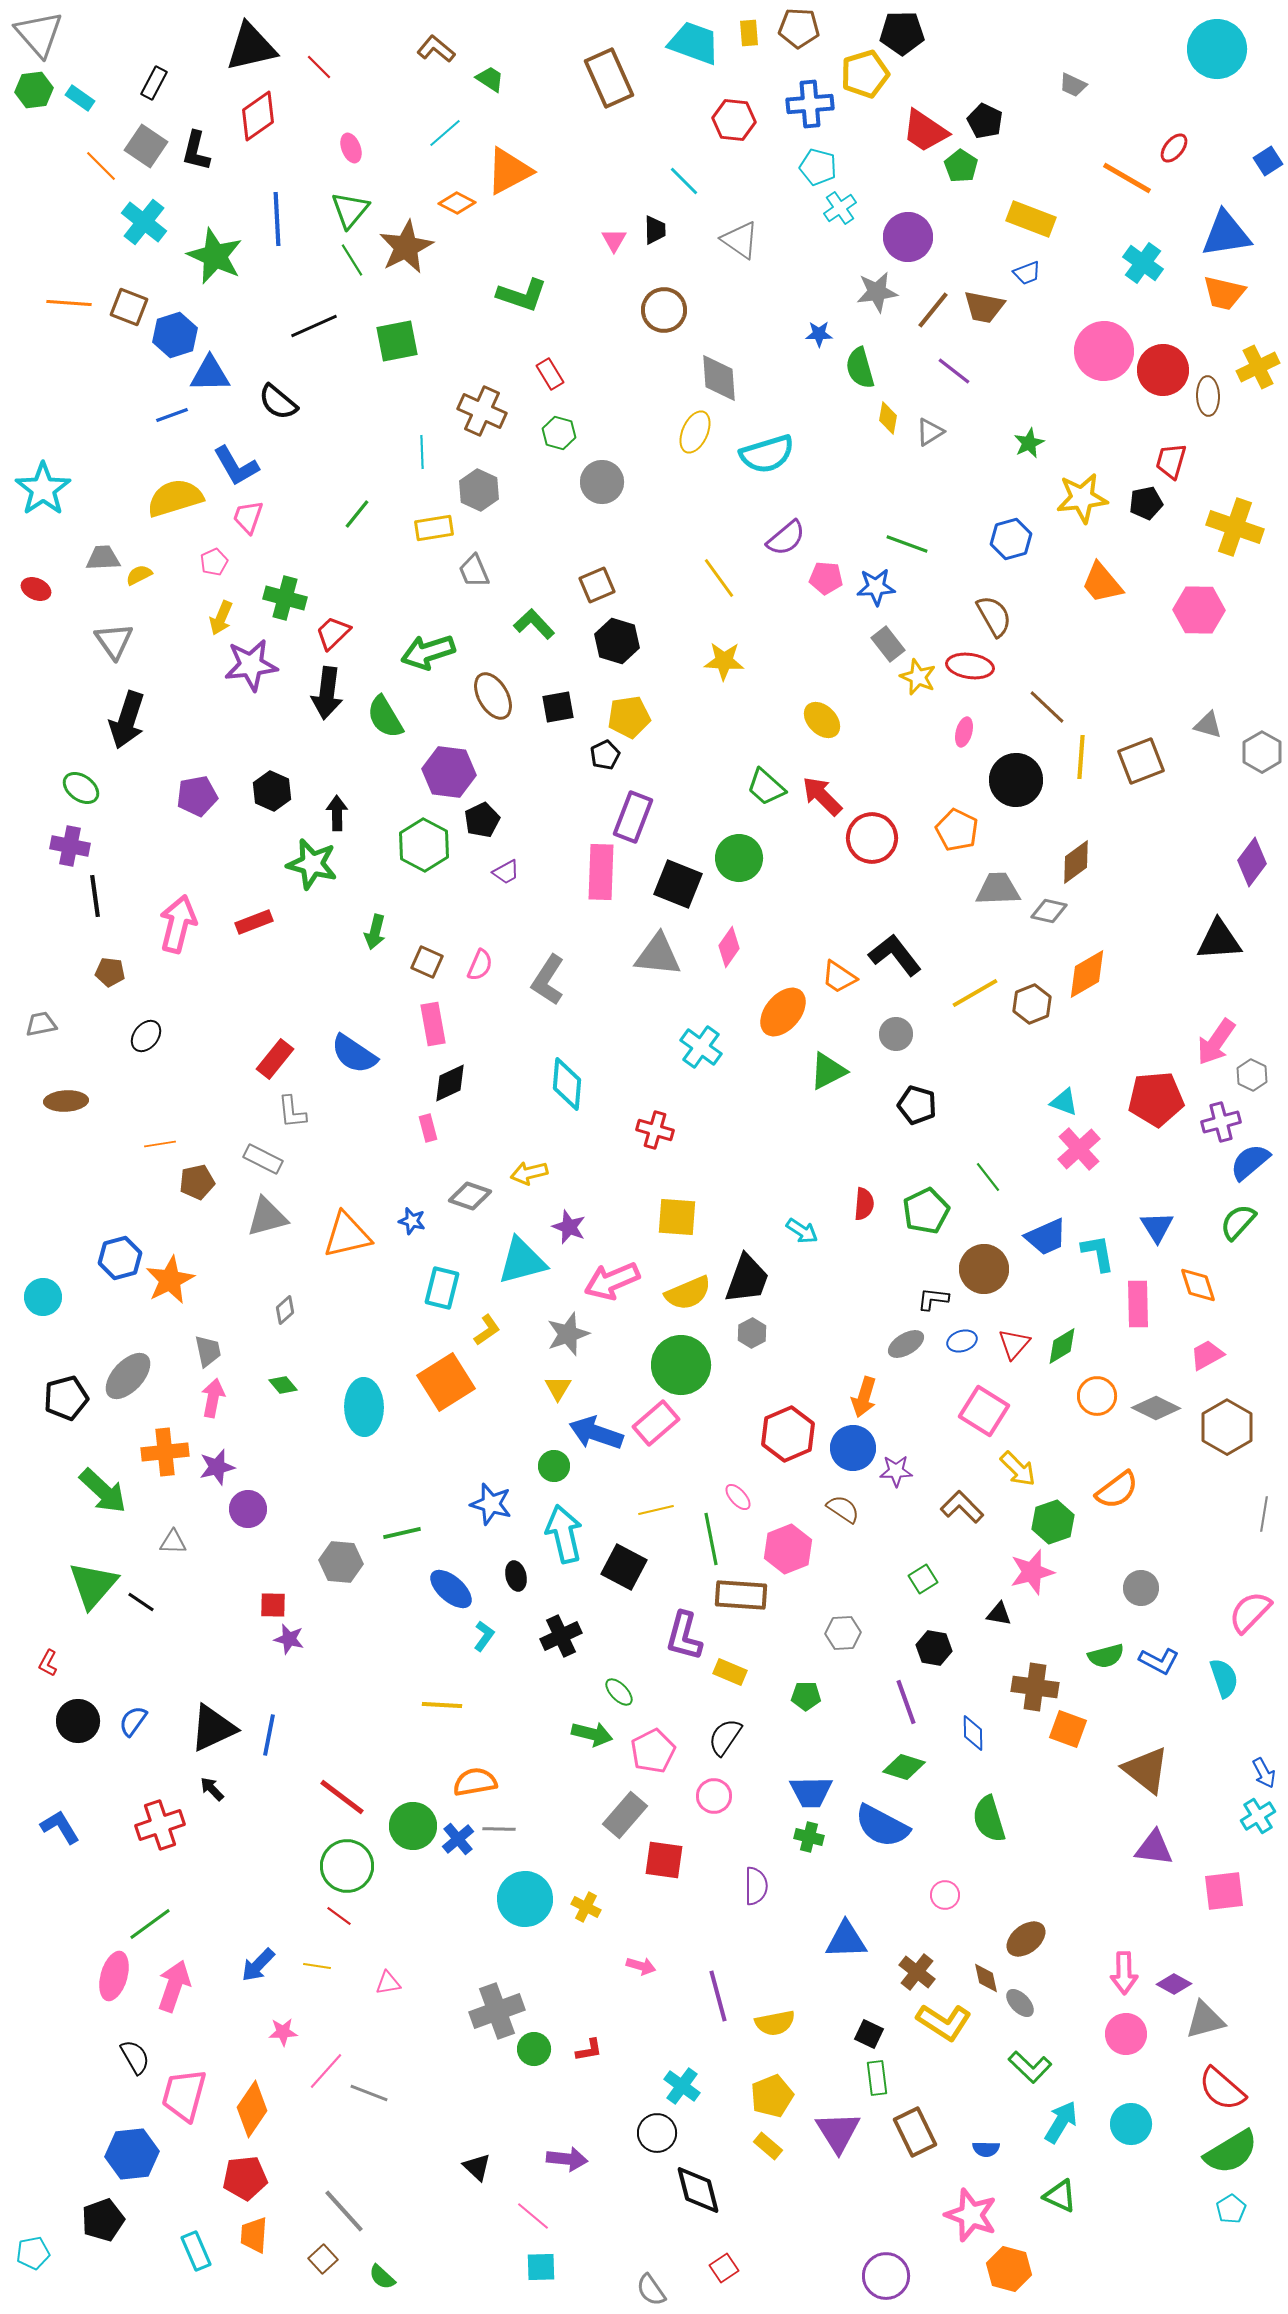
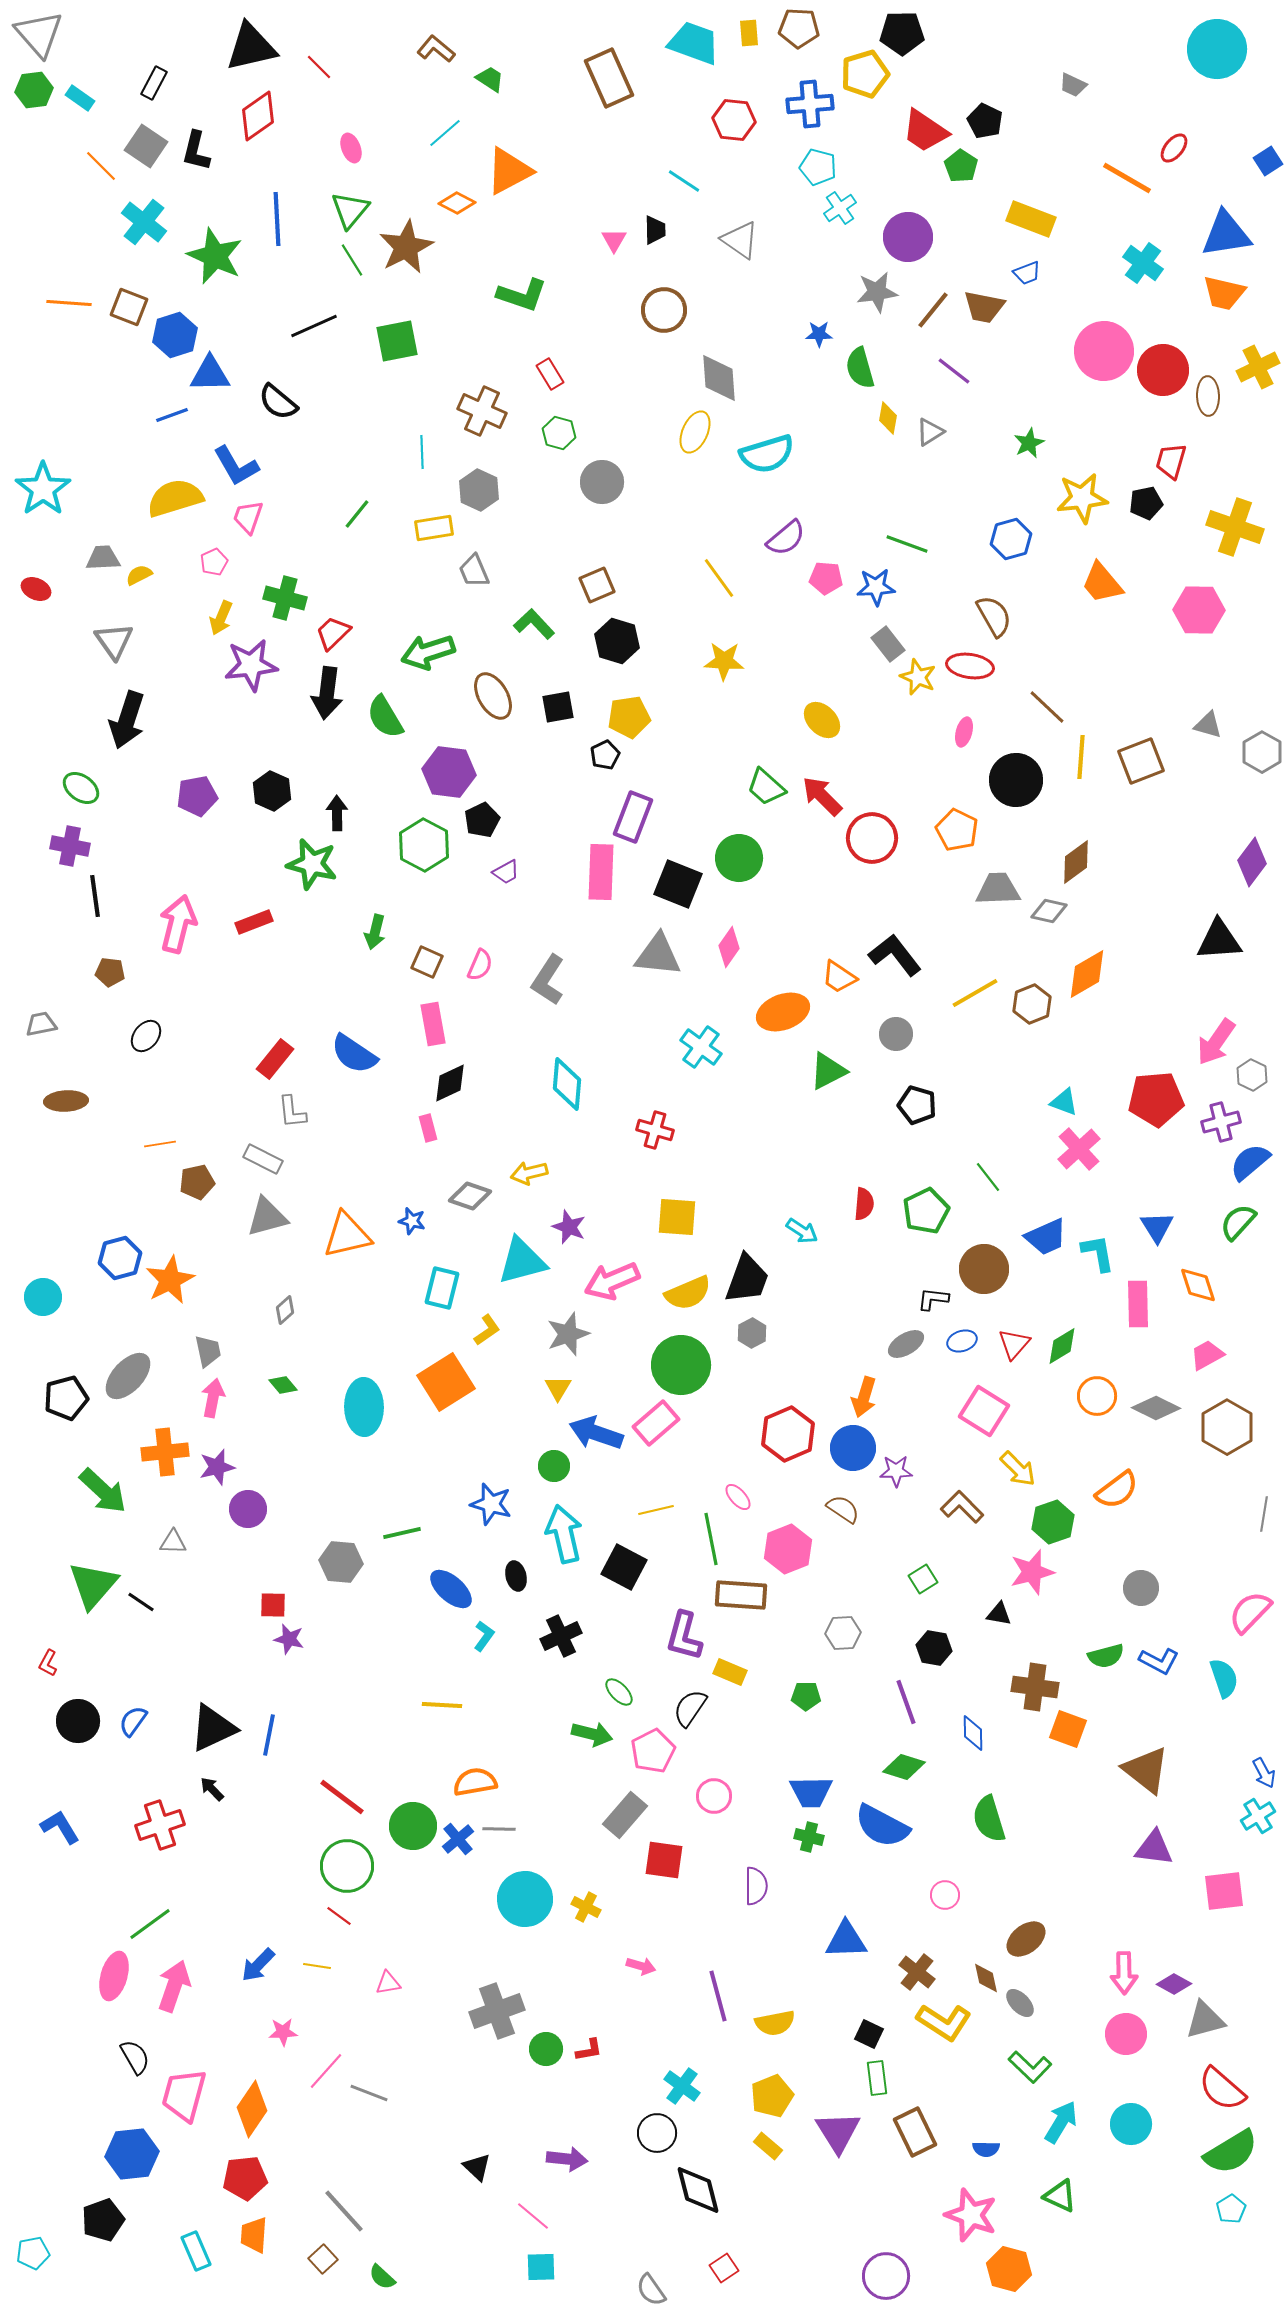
cyan line at (684, 181): rotated 12 degrees counterclockwise
orange ellipse at (783, 1012): rotated 30 degrees clockwise
black semicircle at (725, 1737): moved 35 px left, 29 px up
green circle at (534, 2049): moved 12 px right
